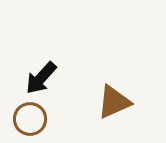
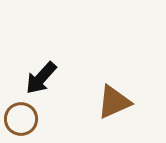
brown circle: moved 9 px left
